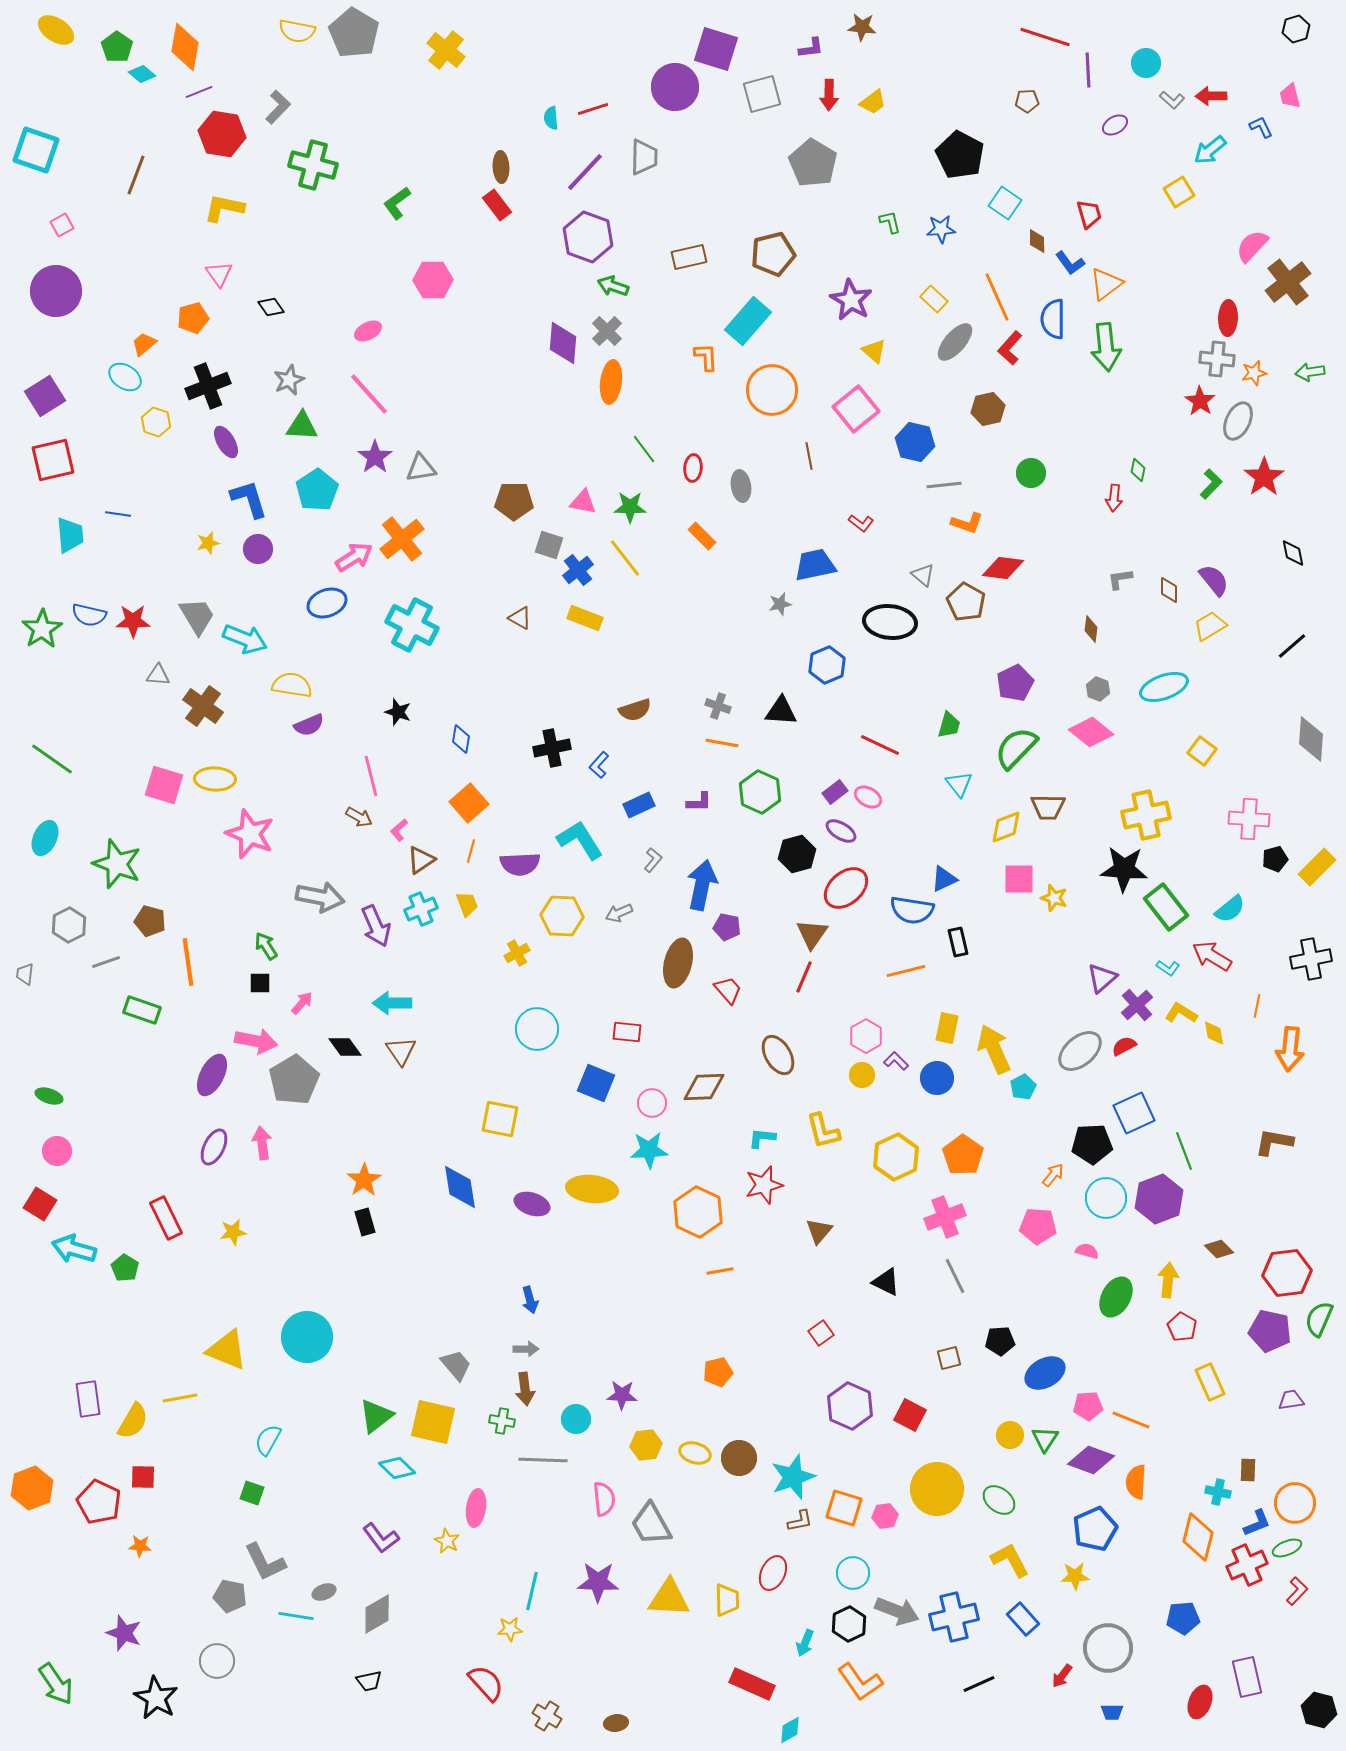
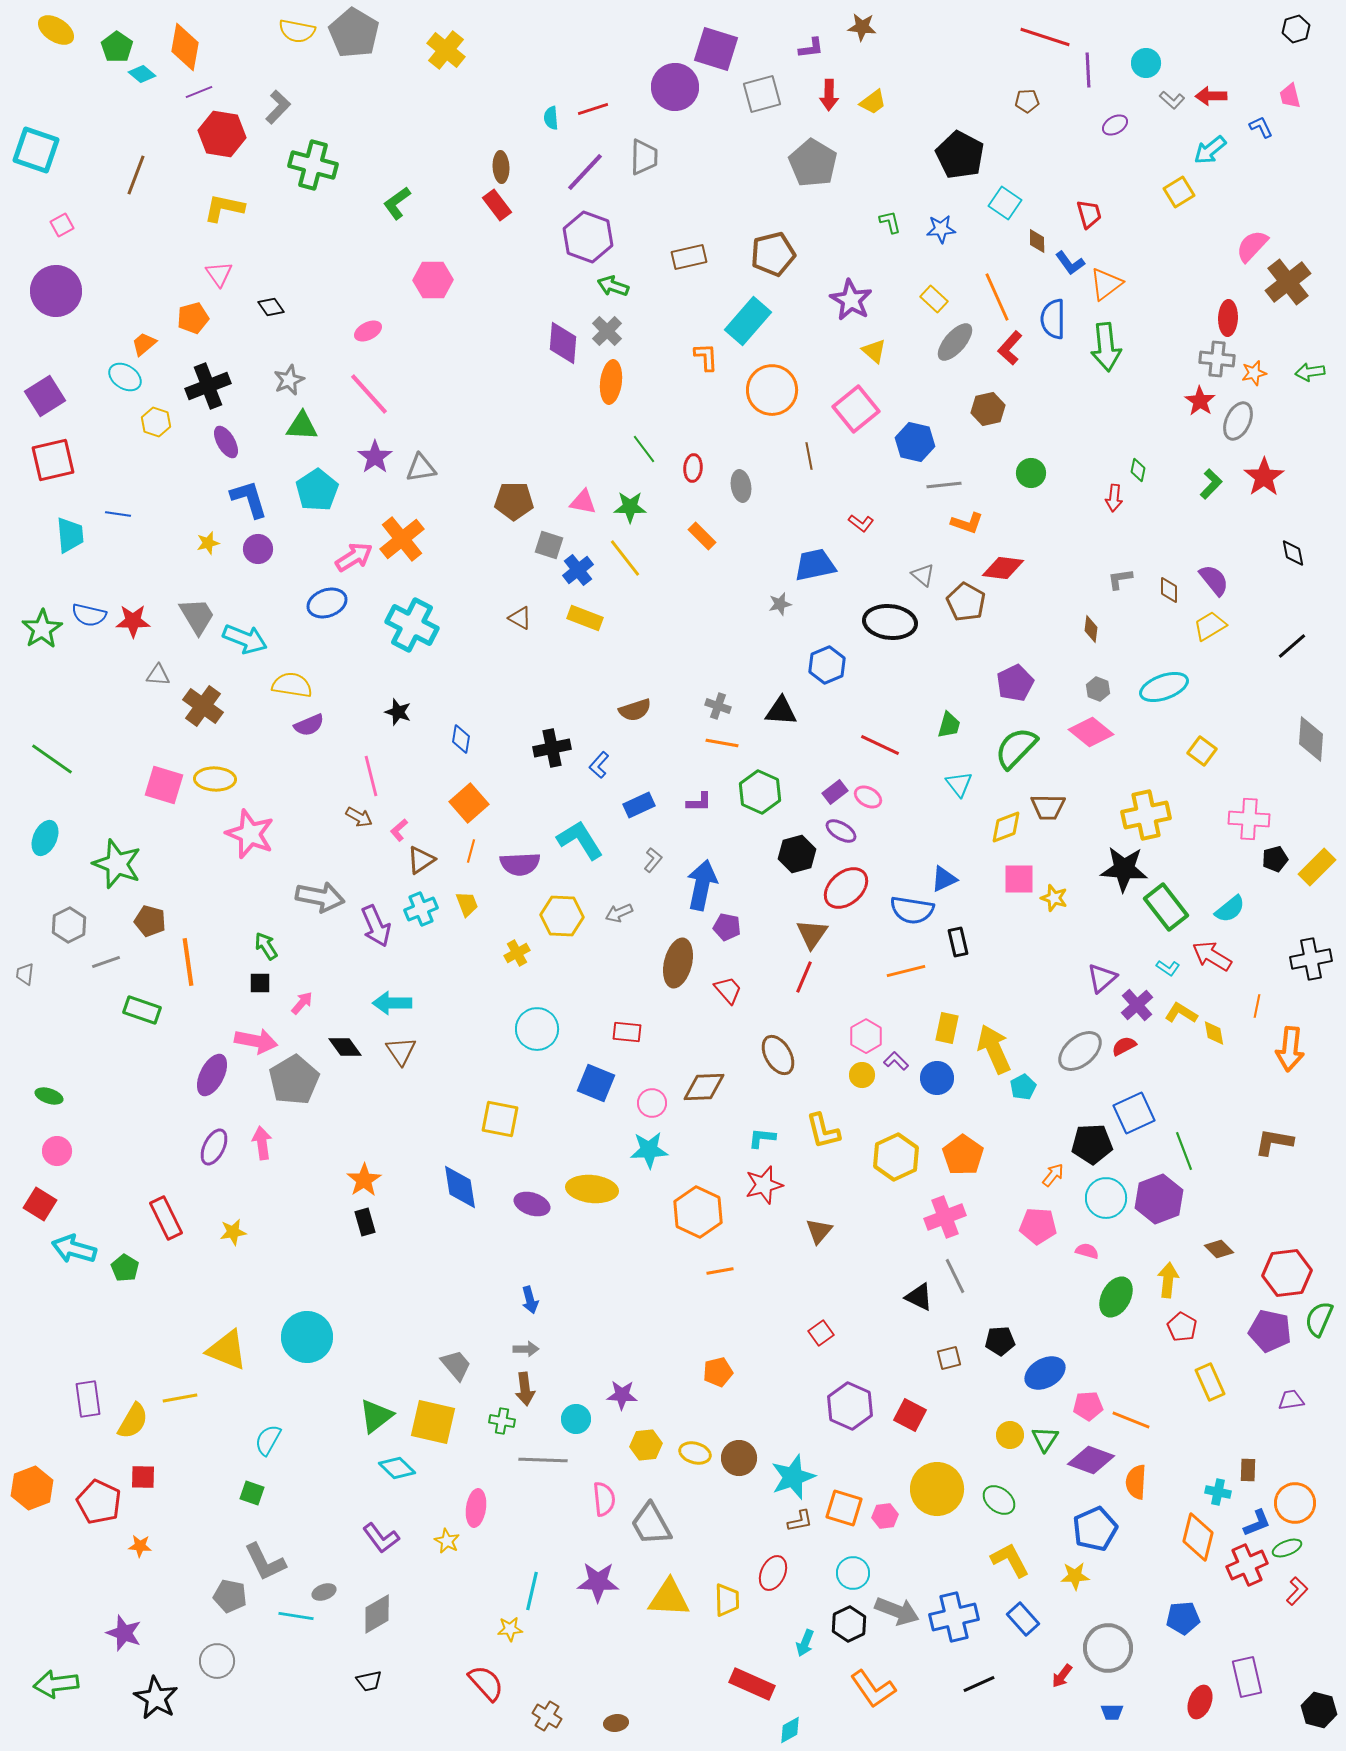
black triangle at (886, 1282): moved 33 px right, 15 px down
orange L-shape at (860, 1682): moved 13 px right, 7 px down
green arrow at (56, 1684): rotated 117 degrees clockwise
